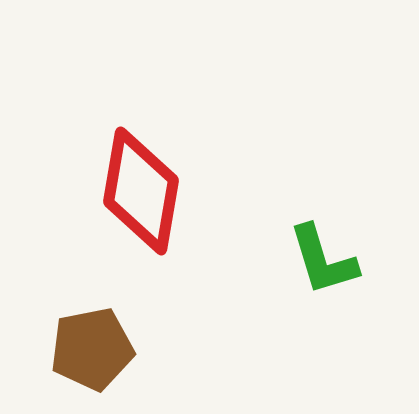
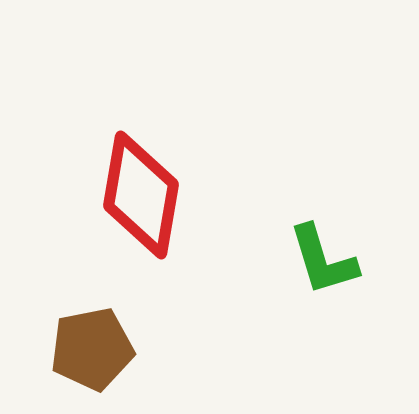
red diamond: moved 4 px down
